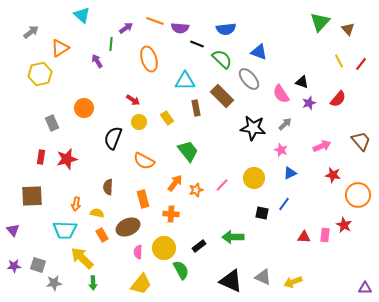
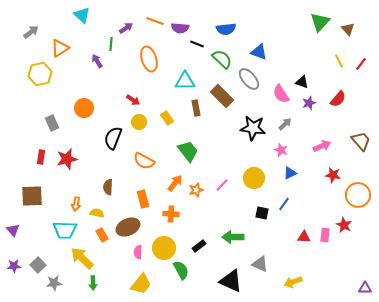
gray square at (38, 265): rotated 28 degrees clockwise
gray triangle at (263, 277): moved 3 px left, 13 px up
